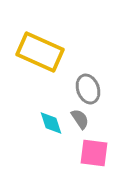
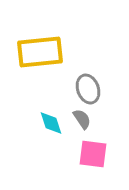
yellow rectangle: rotated 30 degrees counterclockwise
gray semicircle: moved 2 px right
pink square: moved 1 px left, 1 px down
